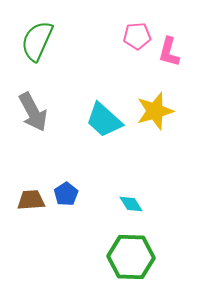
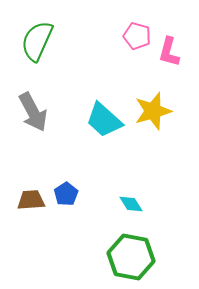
pink pentagon: rotated 20 degrees clockwise
yellow star: moved 2 px left
green hexagon: rotated 9 degrees clockwise
